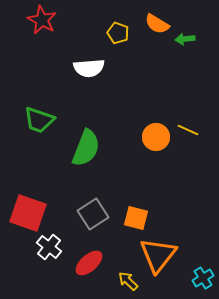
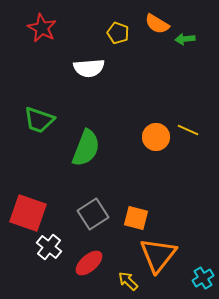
red star: moved 8 px down
